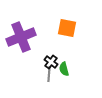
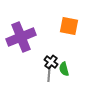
orange square: moved 2 px right, 2 px up
